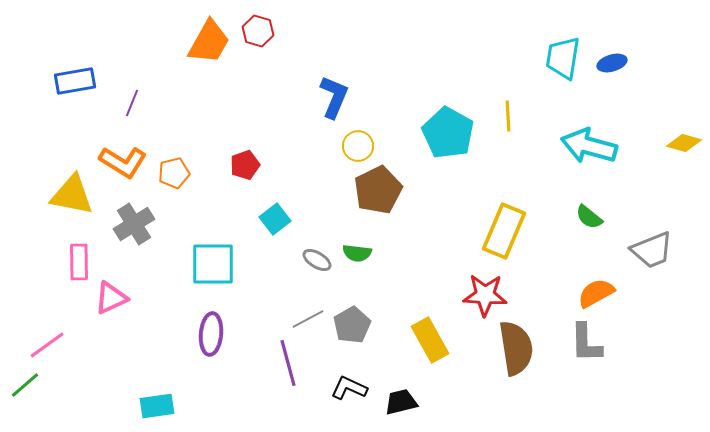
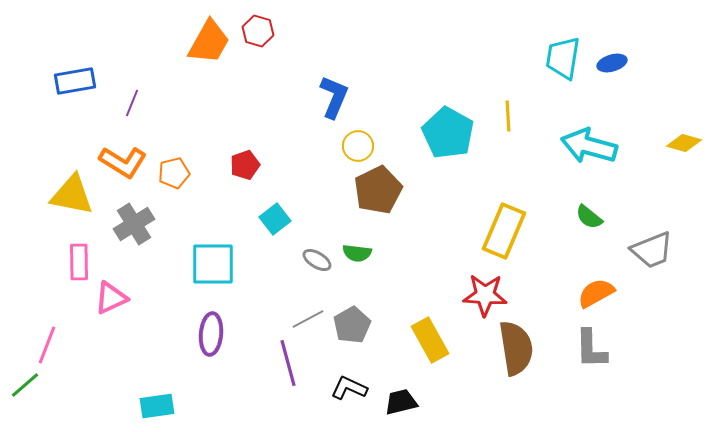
gray L-shape at (586, 343): moved 5 px right, 6 px down
pink line at (47, 345): rotated 33 degrees counterclockwise
